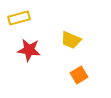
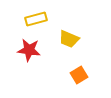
yellow rectangle: moved 17 px right, 1 px down
yellow trapezoid: moved 2 px left, 1 px up
